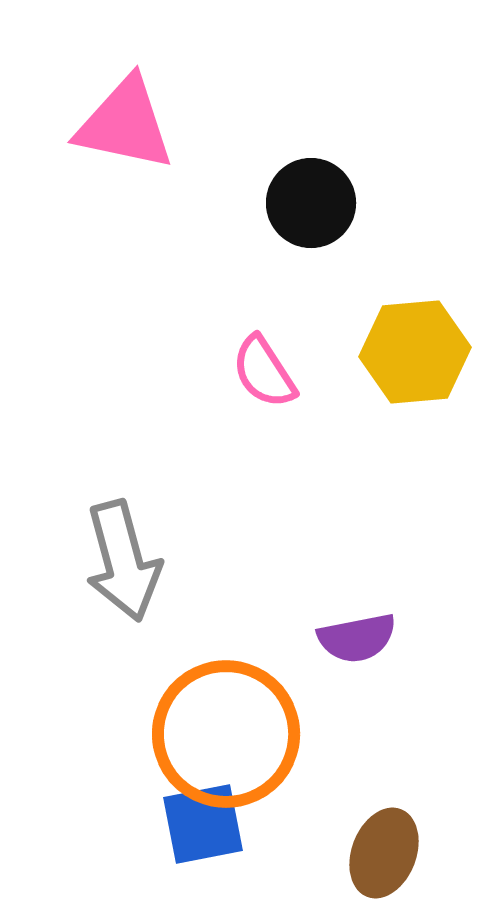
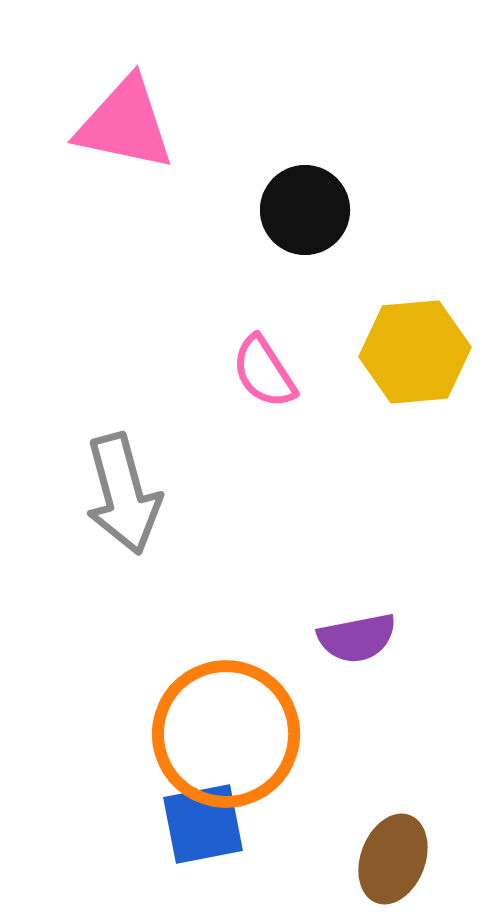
black circle: moved 6 px left, 7 px down
gray arrow: moved 67 px up
brown ellipse: moved 9 px right, 6 px down
